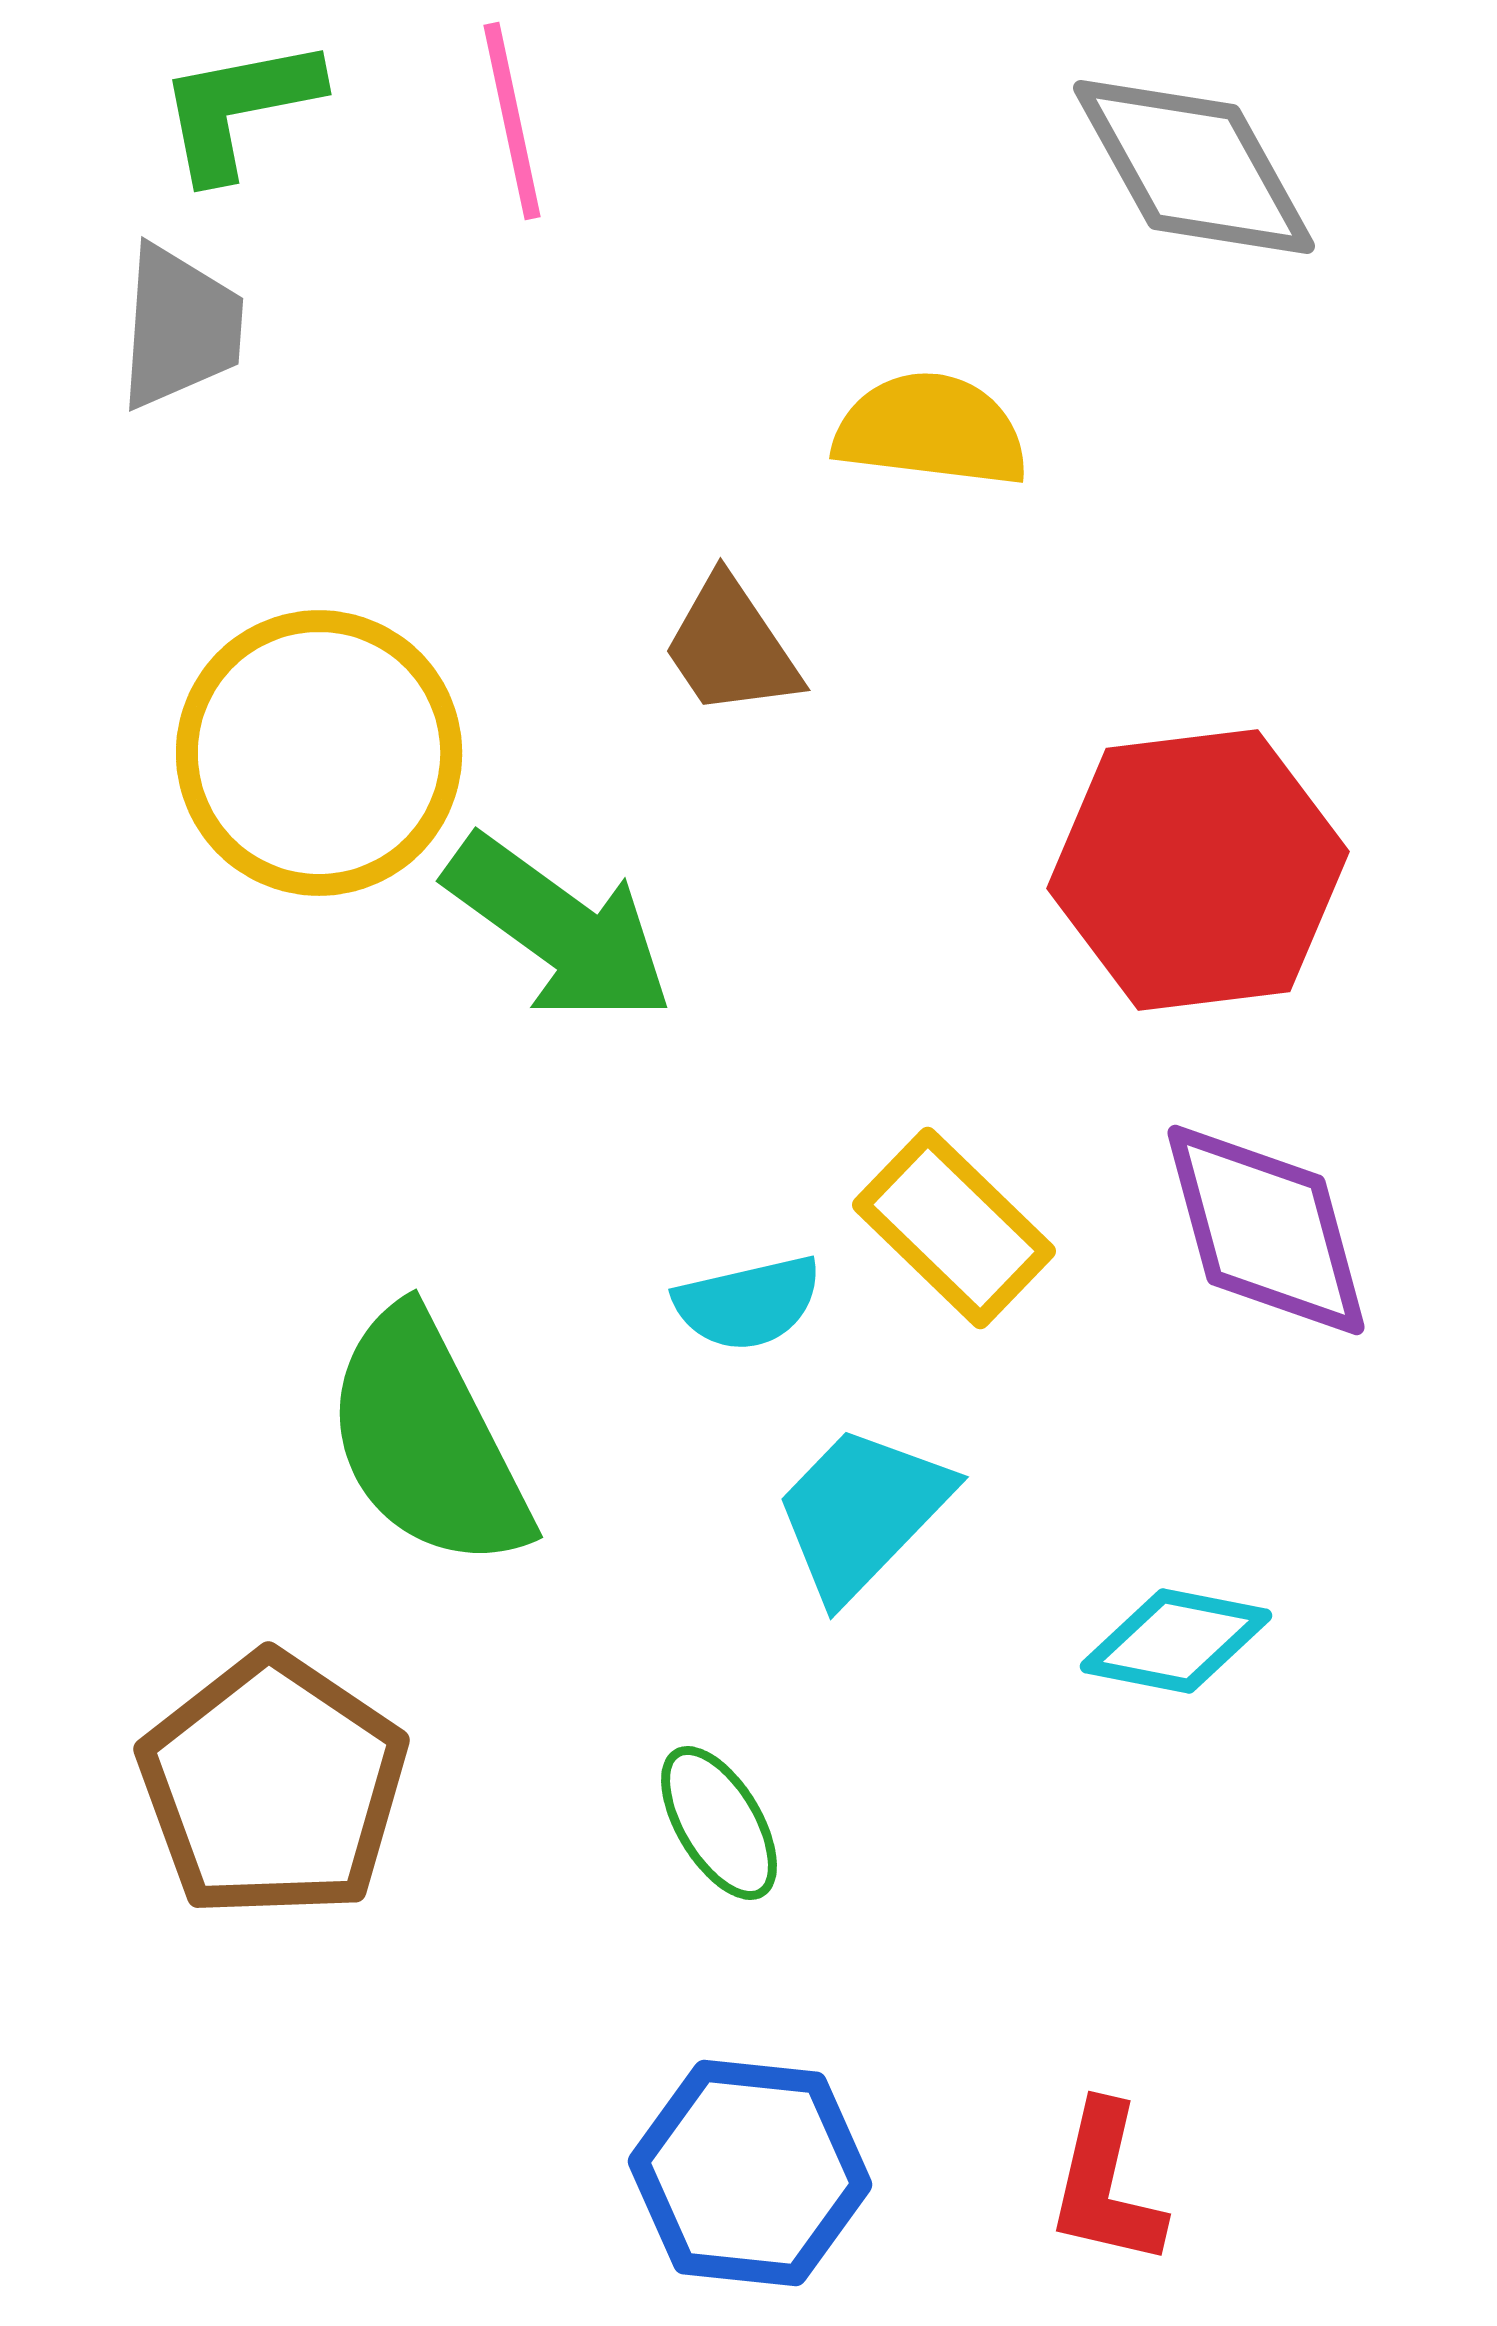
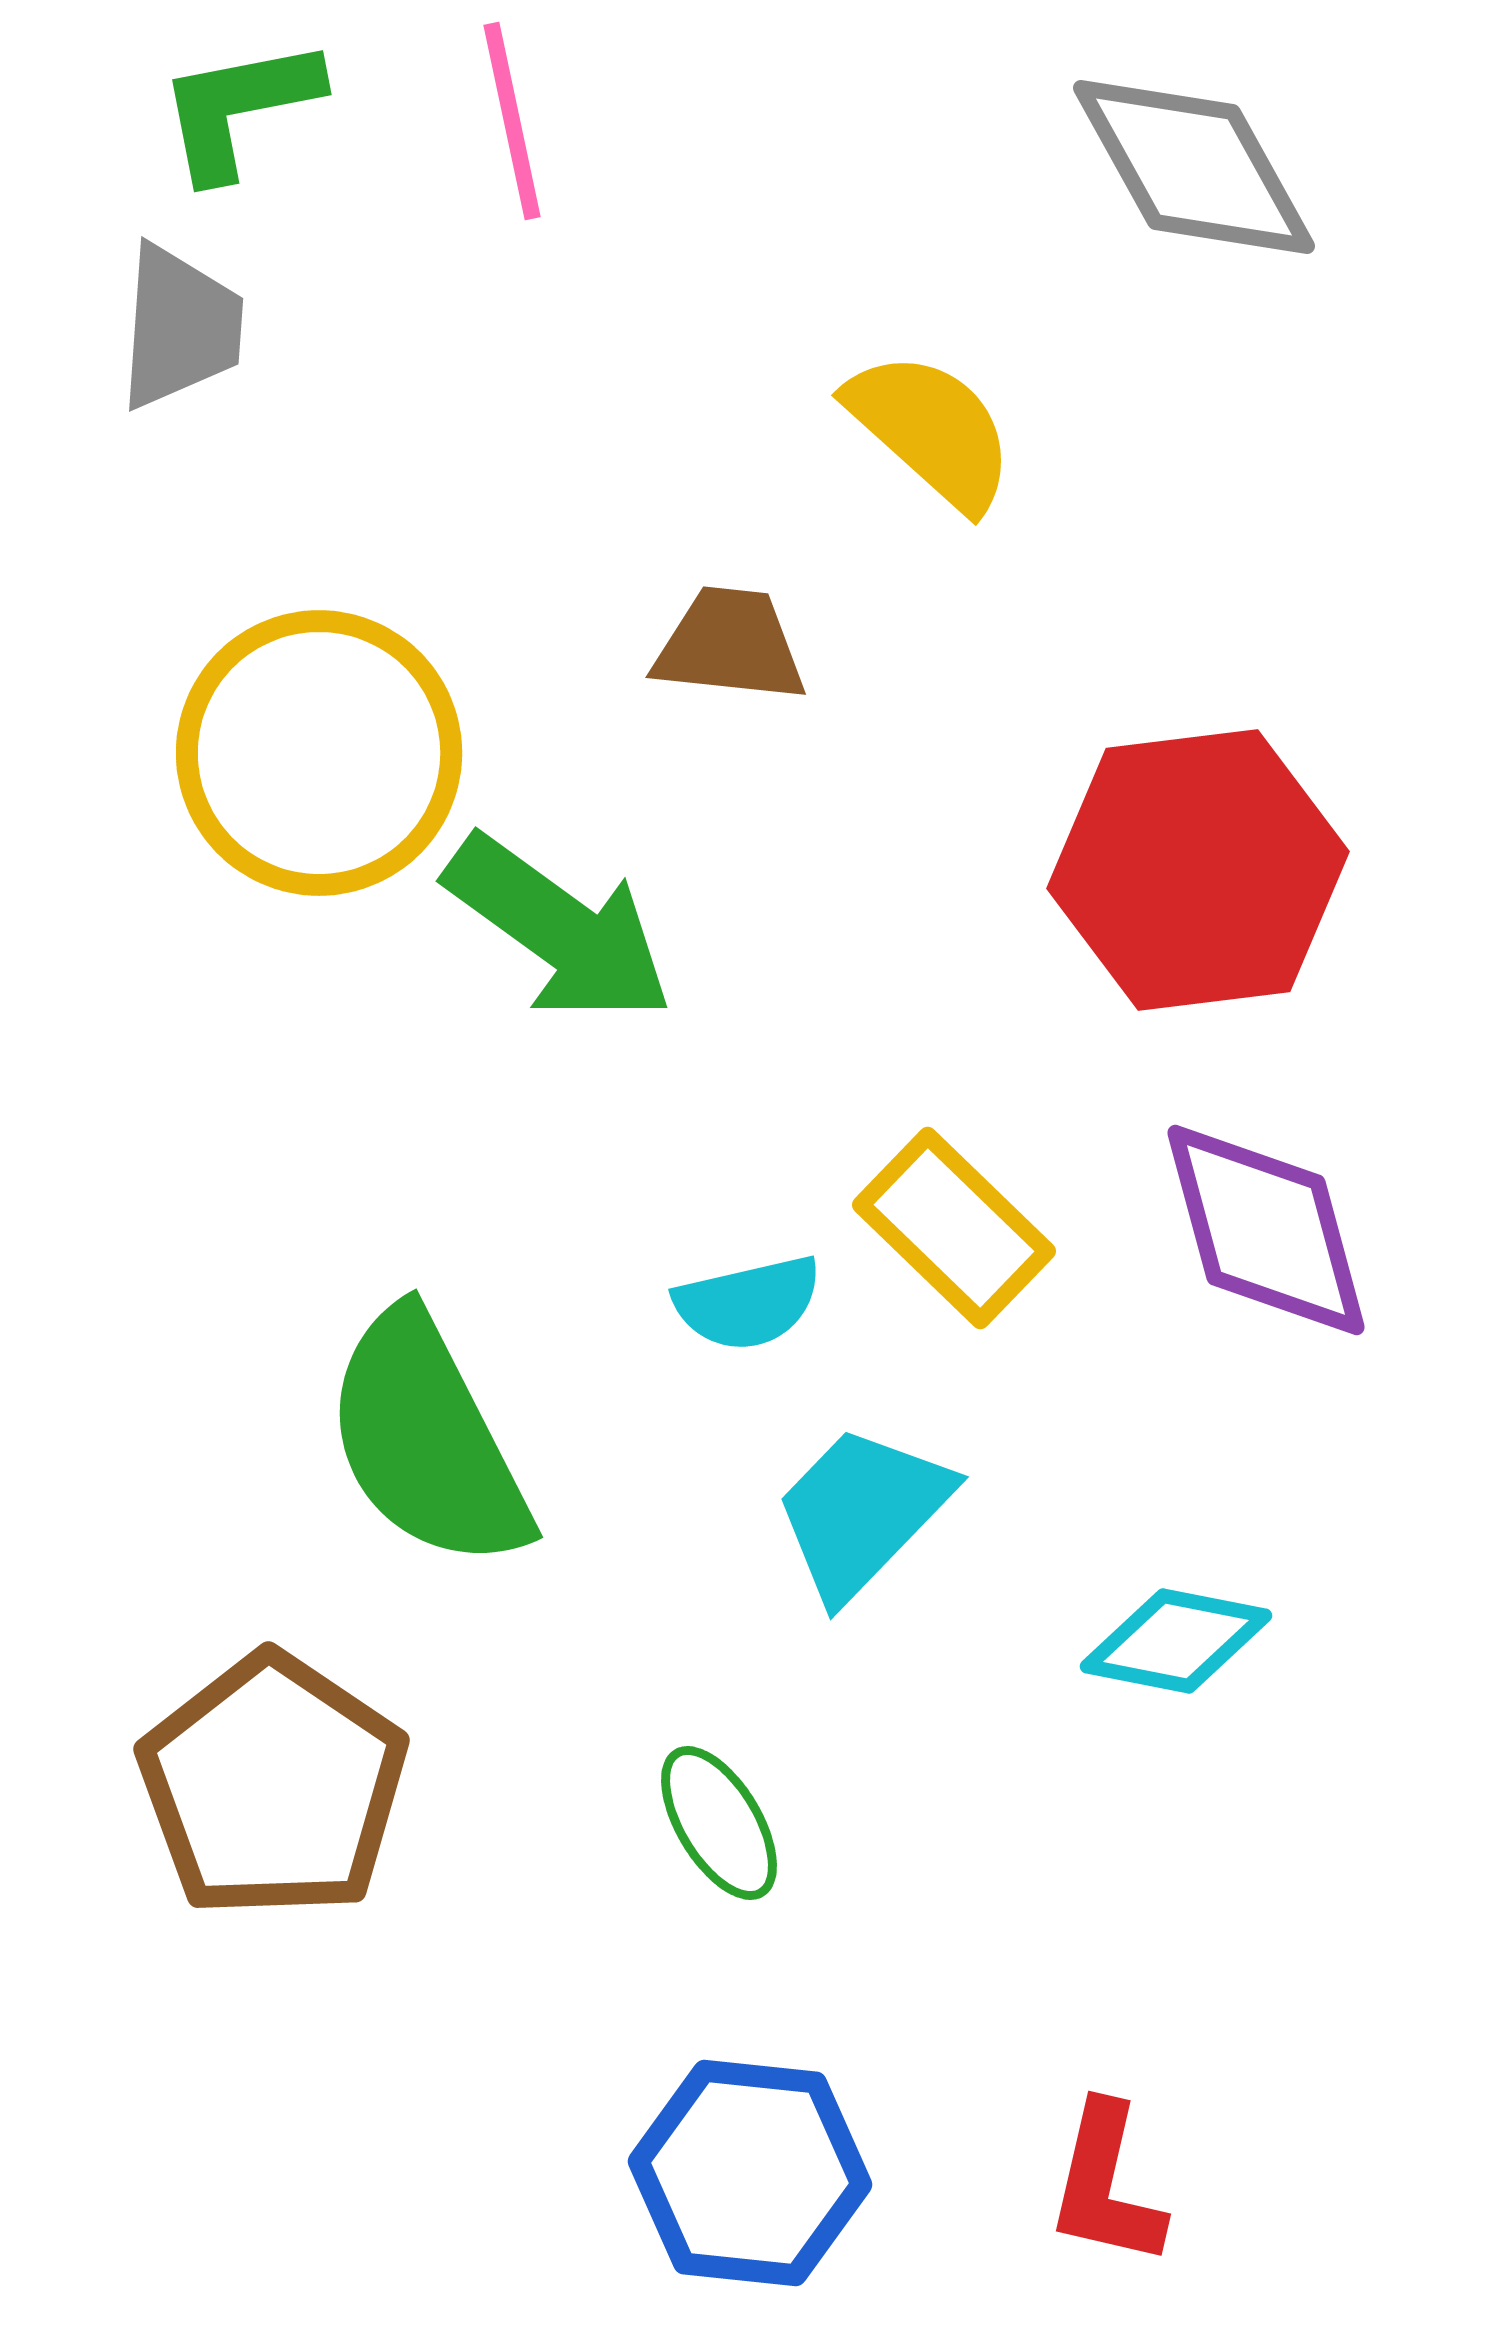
yellow semicircle: rotated 35 degrees clockwise
brown trapezoid: moved 1 px left, 2 px up; rotated 130 degrees clockwise
